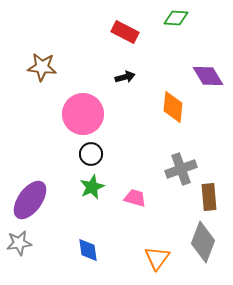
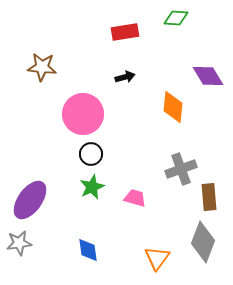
red rectangle: rotated 36 degrees counterclockwise
